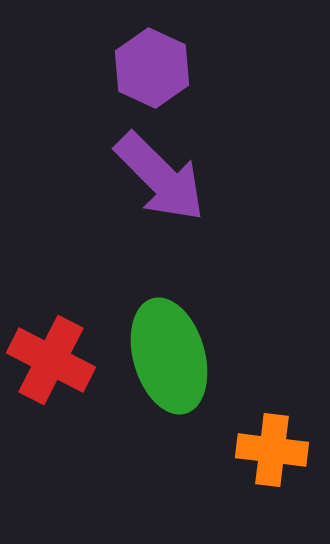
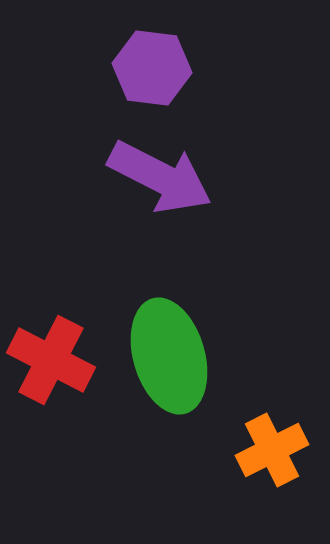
purple hexagon: rotated 18 degrees counterclockwise
purple arrow: rotated 18 degrees counterclockwise
orange cross: rotated 34 degrees counterclockwise
